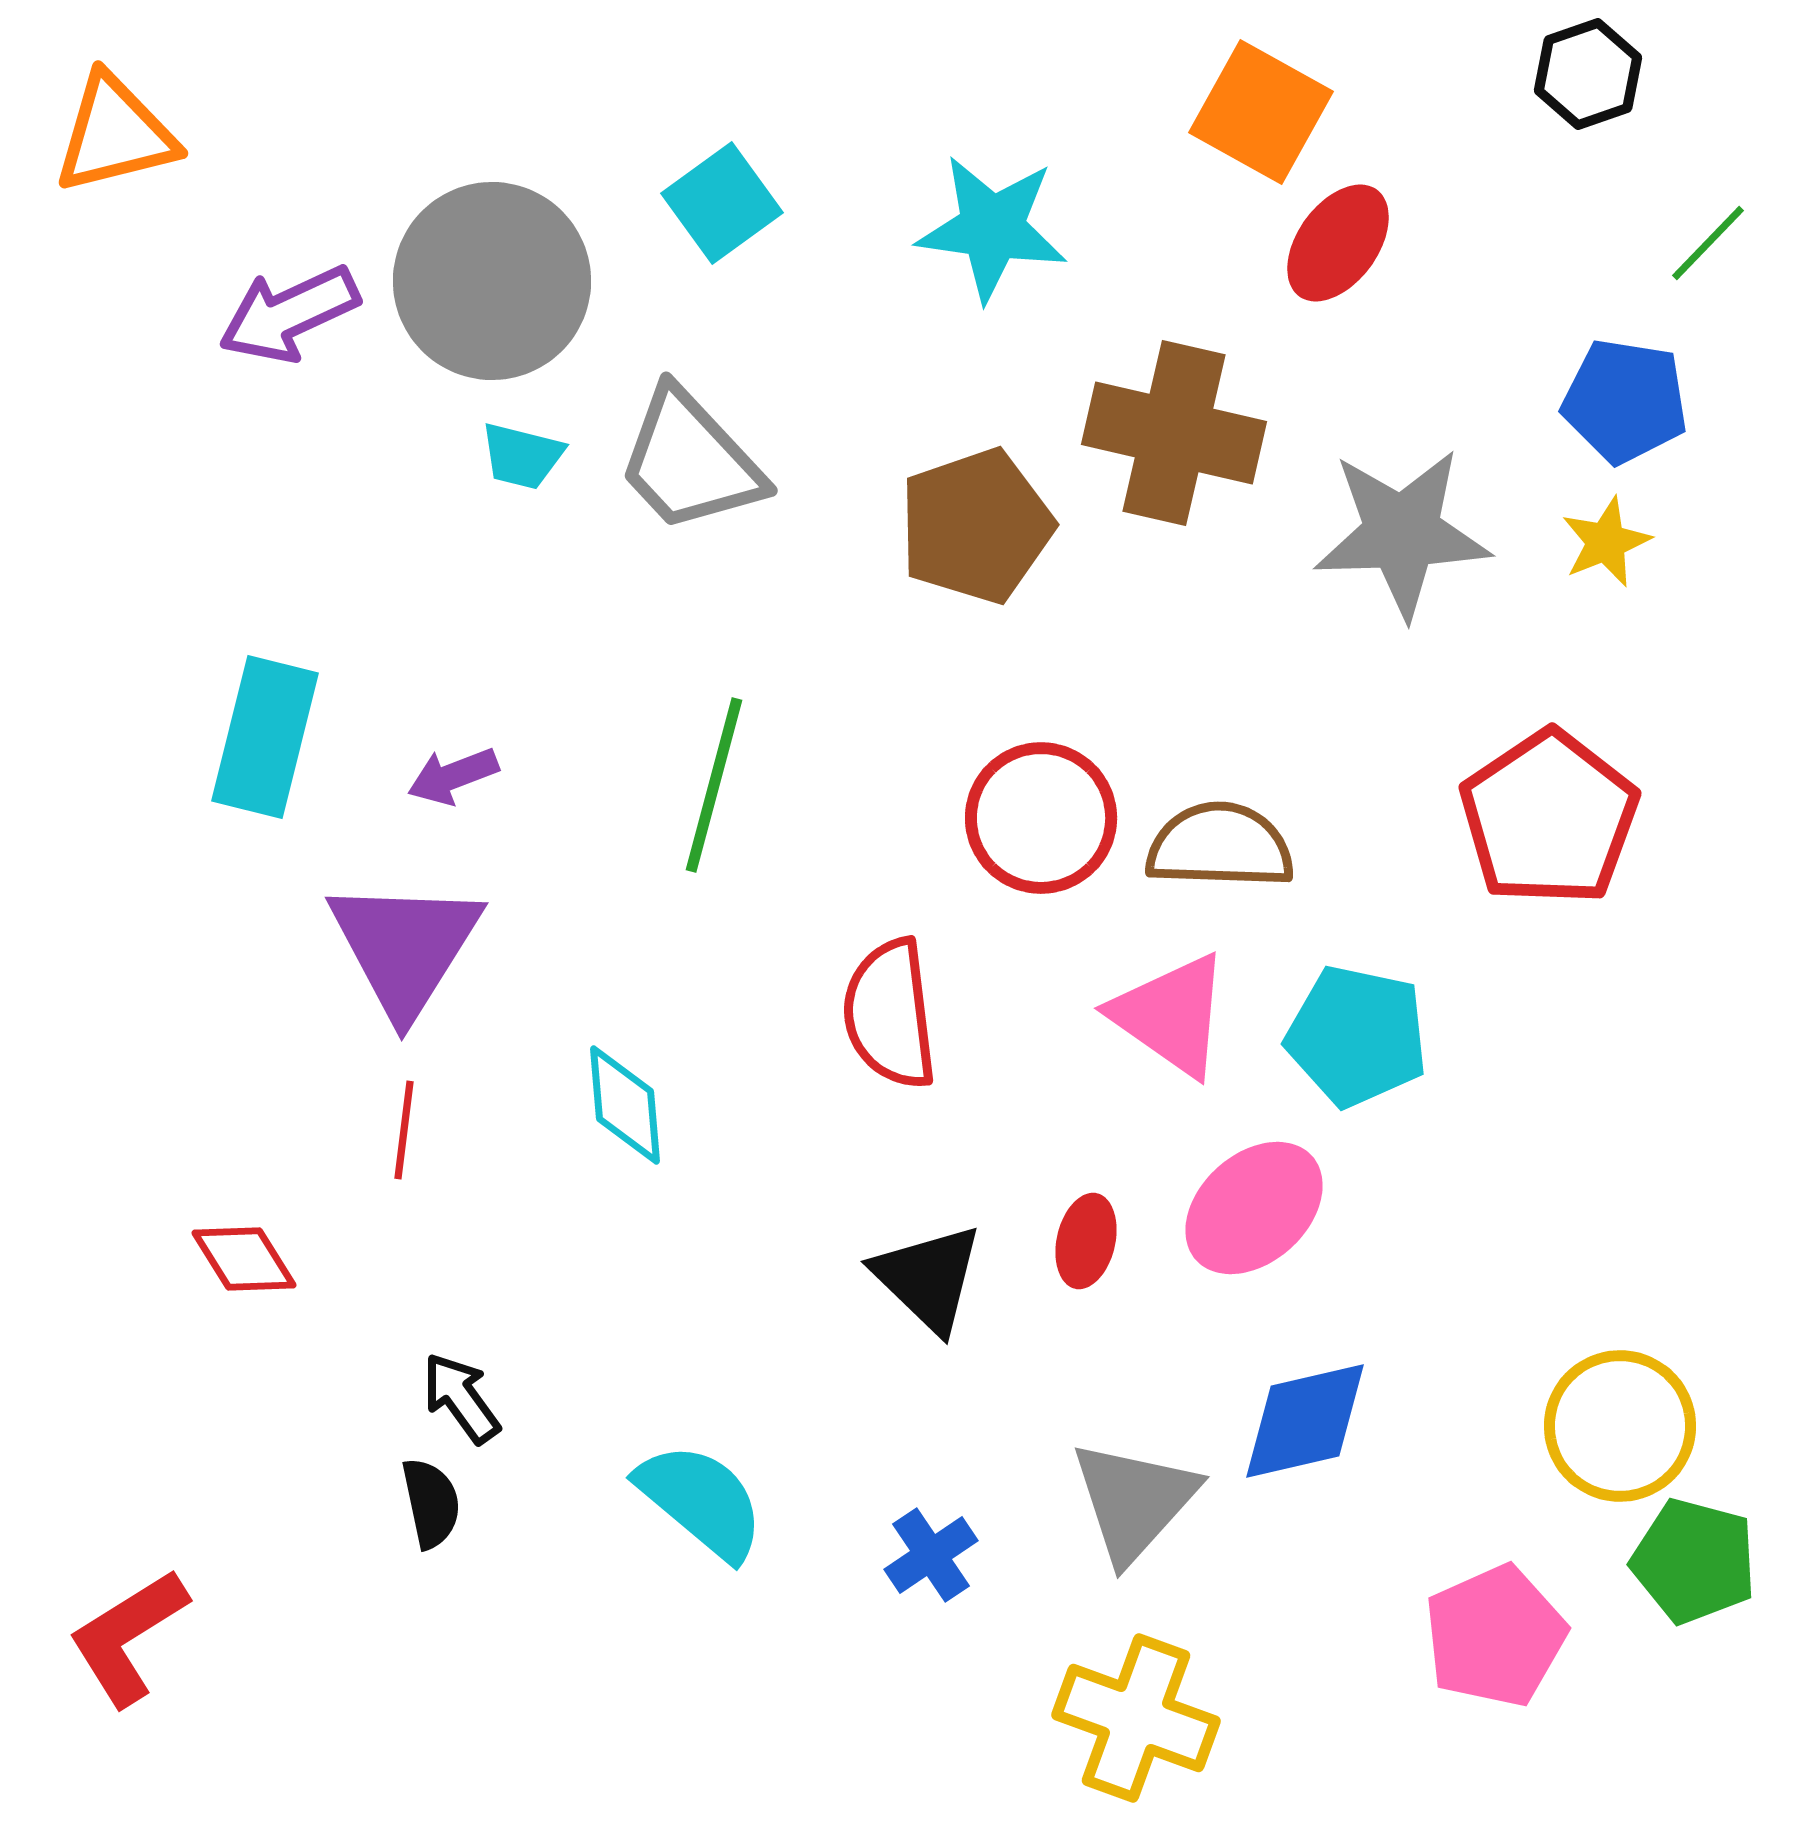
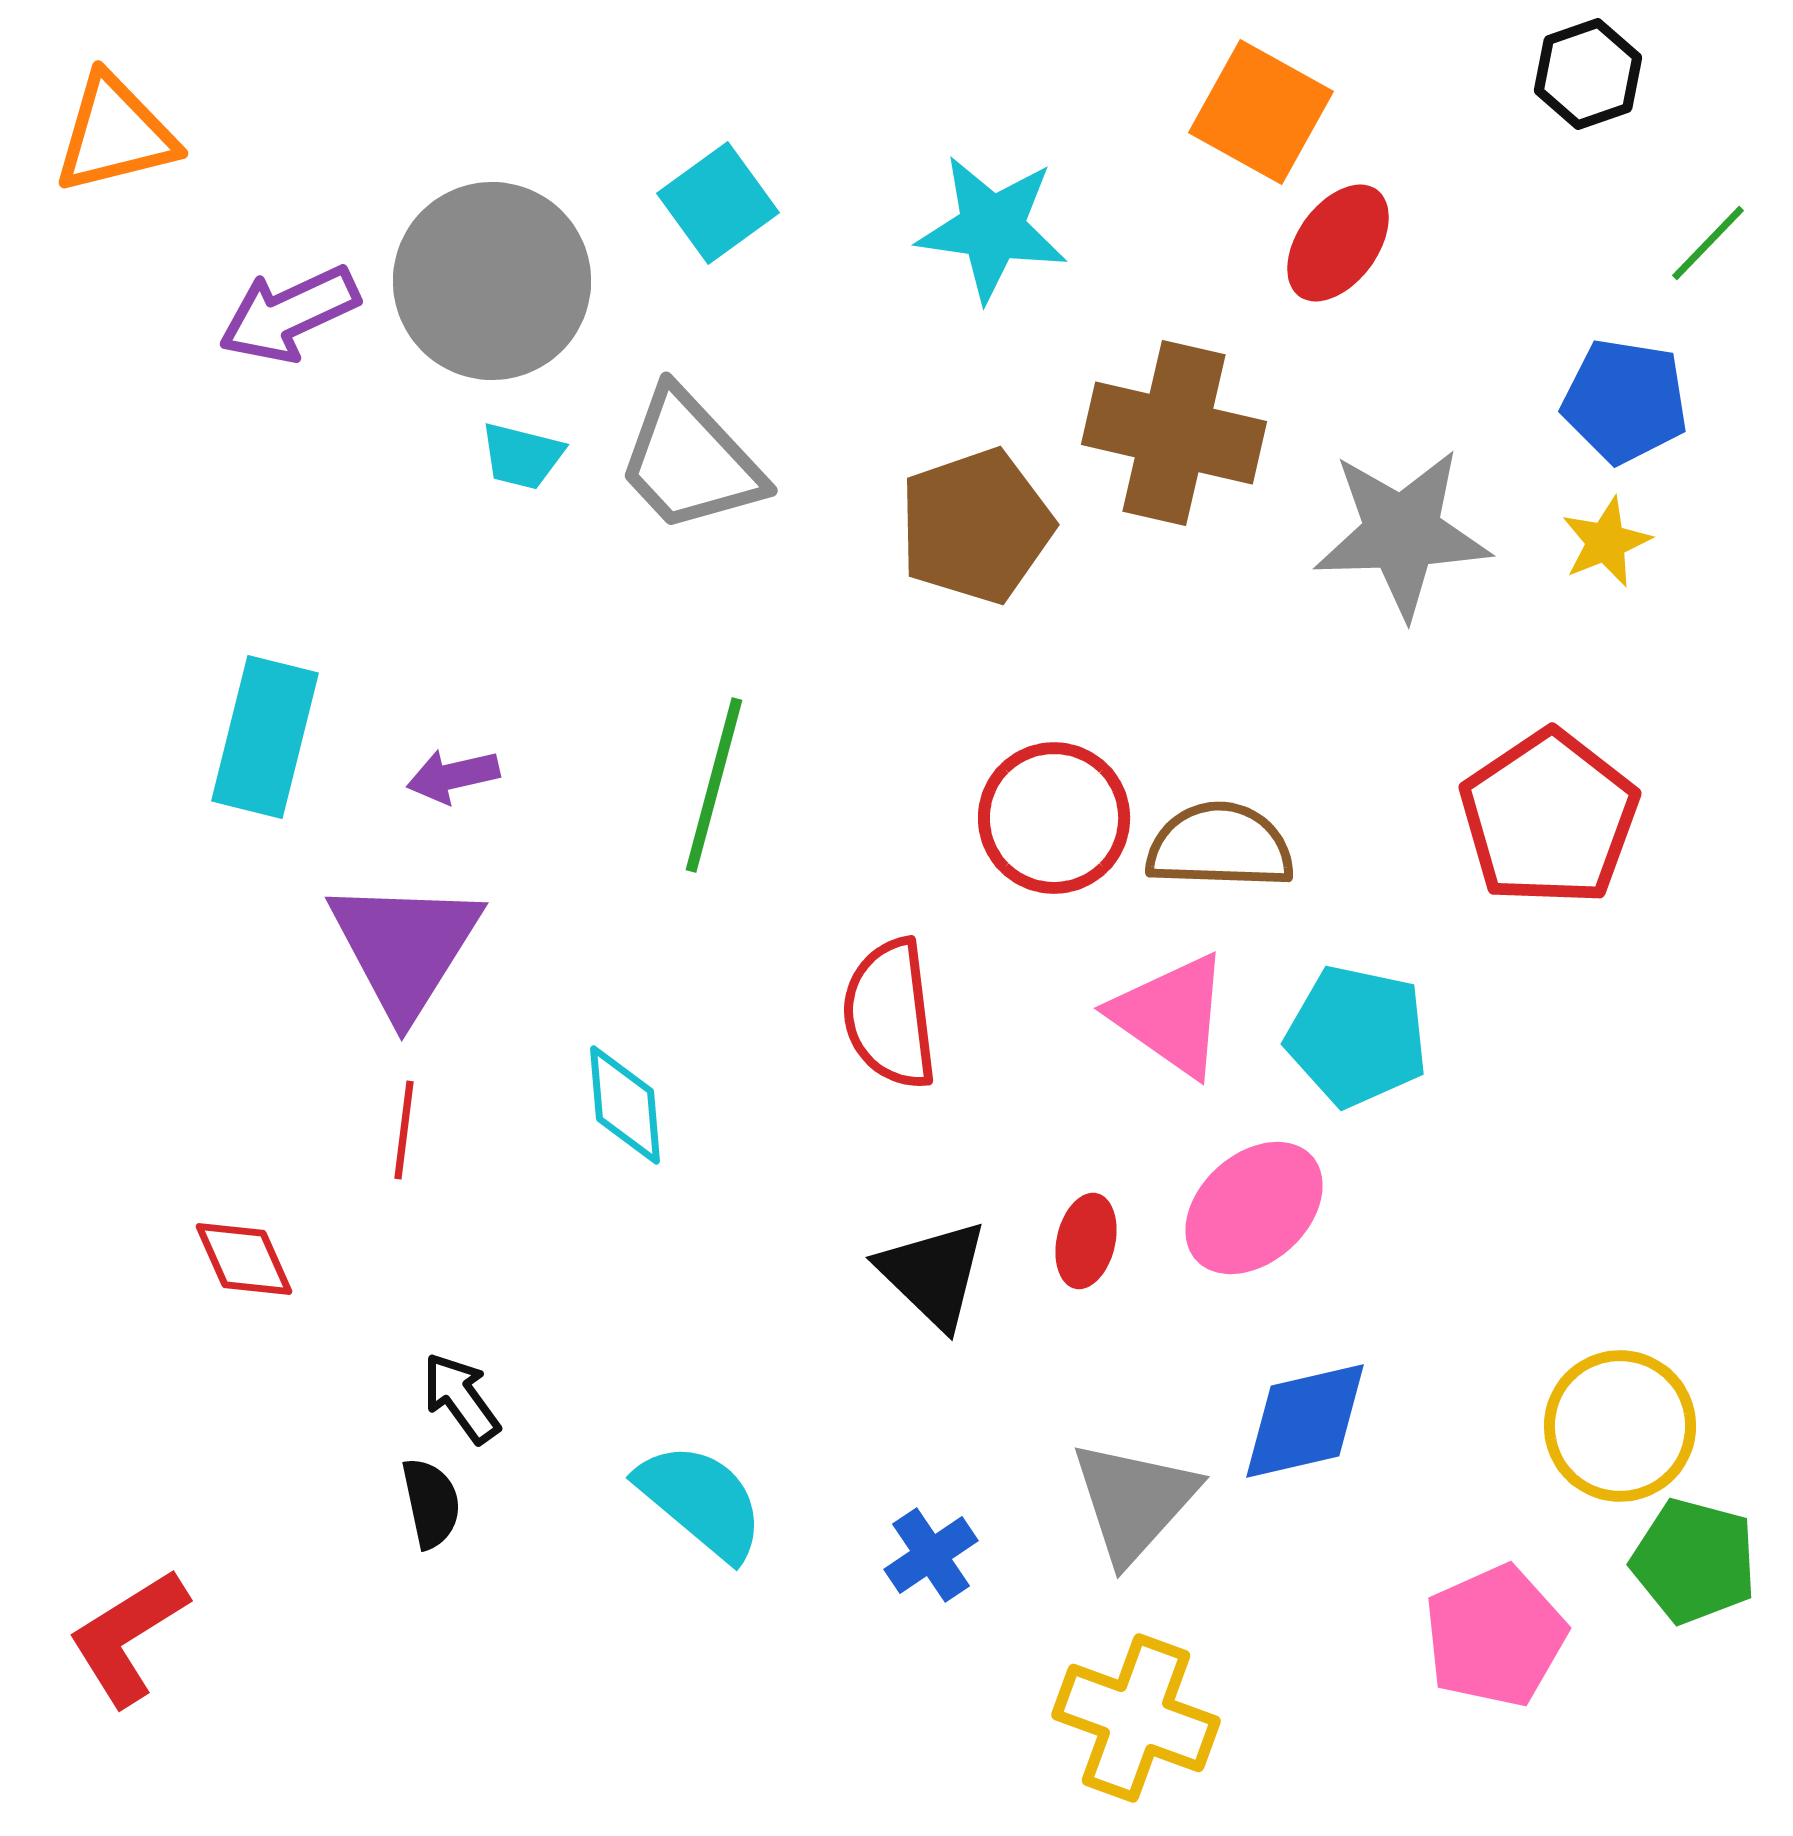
cyan square at (722, 203): moved 4 px left
purple arrow at (453, 776): rotated 8 degrees clockwise
red circle at (1041, 818): moved 13 px right
red diamond at (244, 1259): rotated 8 degrees clockwise
black triangle at (928, 1278): moved 5 px right, 4 px up
